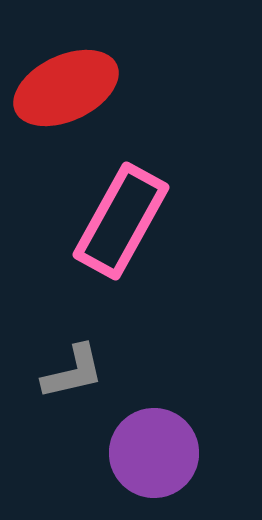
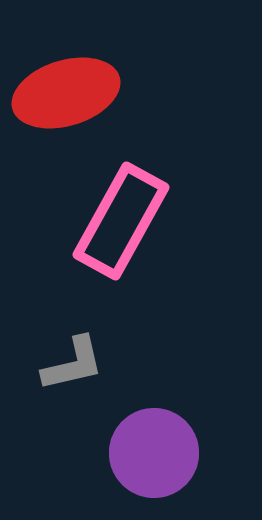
red ellipse: moved 5 px down; rotated 8 degrees clockwise
gray L-shape: moved 8 px up
